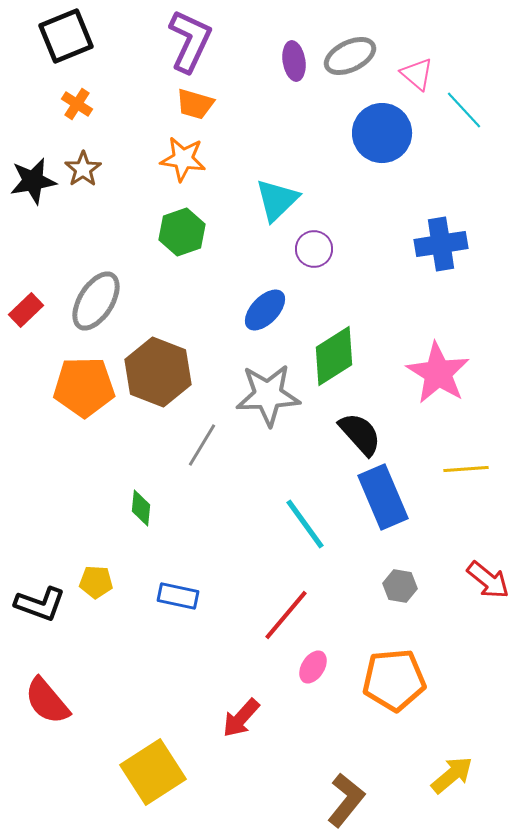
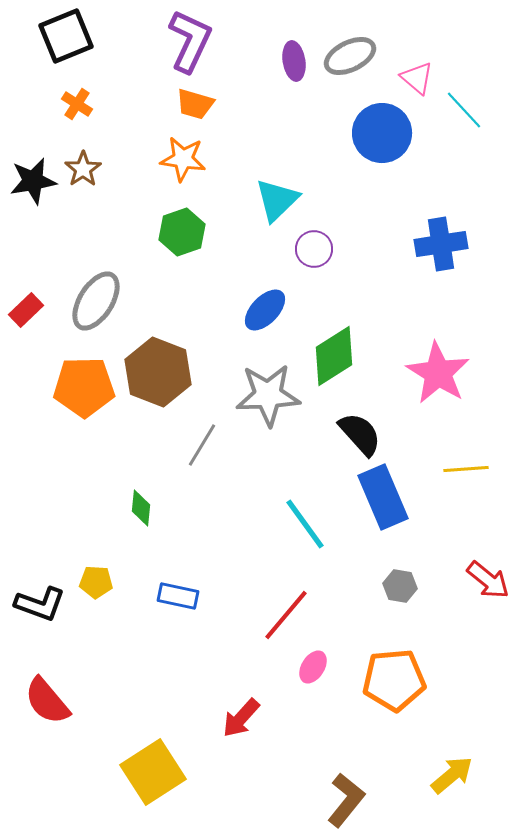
pink triangle at (417, 74): moved 4 px down
